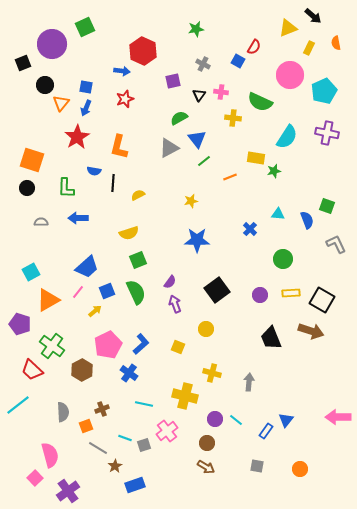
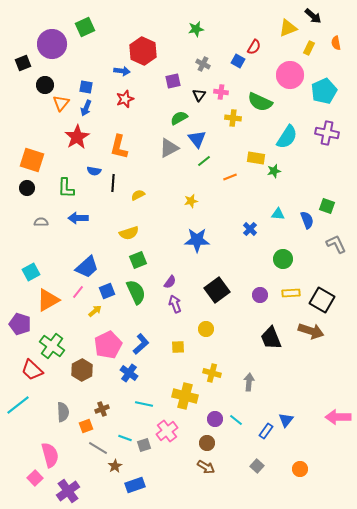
yellow square at (178, 347): rotated 24 degrees counterclockwise
gray square at (257, 466): rotated 32 degrees clockwise
